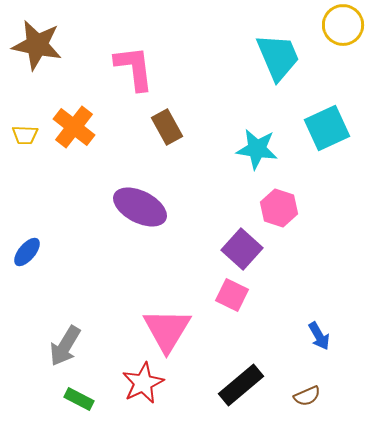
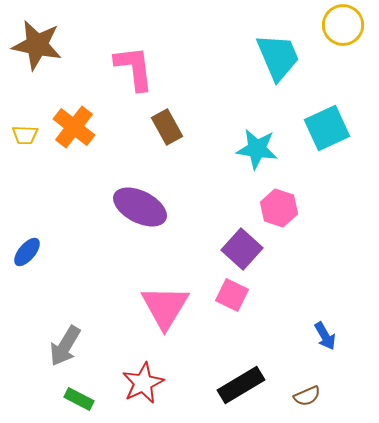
pink triangle: moved 2 px left, 23 px up
blue arrow: moved 6 px right
black rectangle: rotated 9 degrees clockwise
